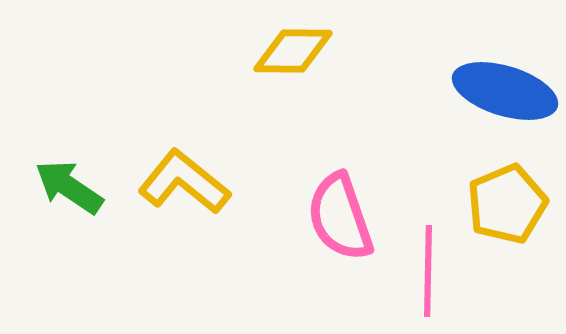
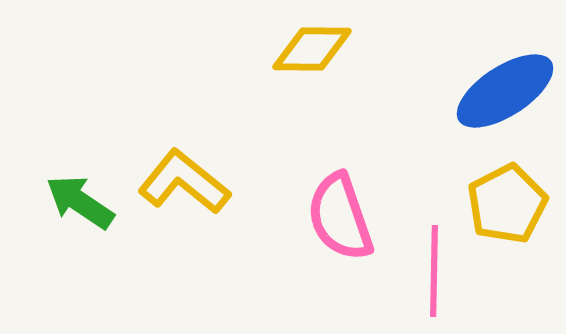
yellow diamond: moved 19 px right, 2 px up
blue ellipse: rotated 50 degrees counterclockwise
green arrow: moved 11 px right, 15 px down
yellow pentagon: rotated 4 degrees counterclockwise
pink line: moved 6 px right
